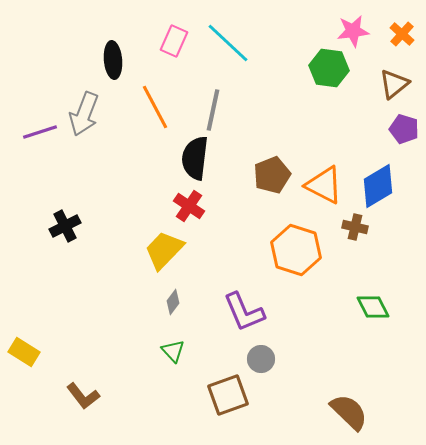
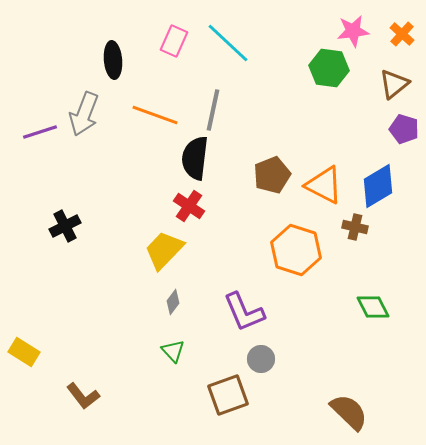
orange line: moved 8 px down; rotated 42 degrees counterclockwise
